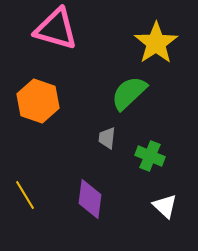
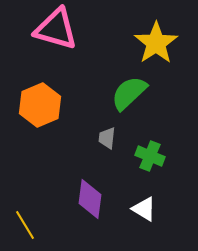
orange hexagon: moved 2 px right, 4 px down; rotated 18 degrees clockwise
yellow line: moved 30 px down
white triangle: moved 21 px left, 3 px down; rotated 12 degrees counterclockwise
